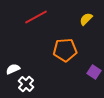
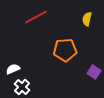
yellow semicircle: moved 1 px right; rotated 32 degrees counterclockwise
white cross: moved 4 px left, 3 px down
